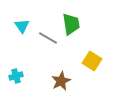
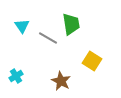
cyan cross: rotated 16 degrees counterclockwise
brown star: rotated 18 degrees counterclockwise
